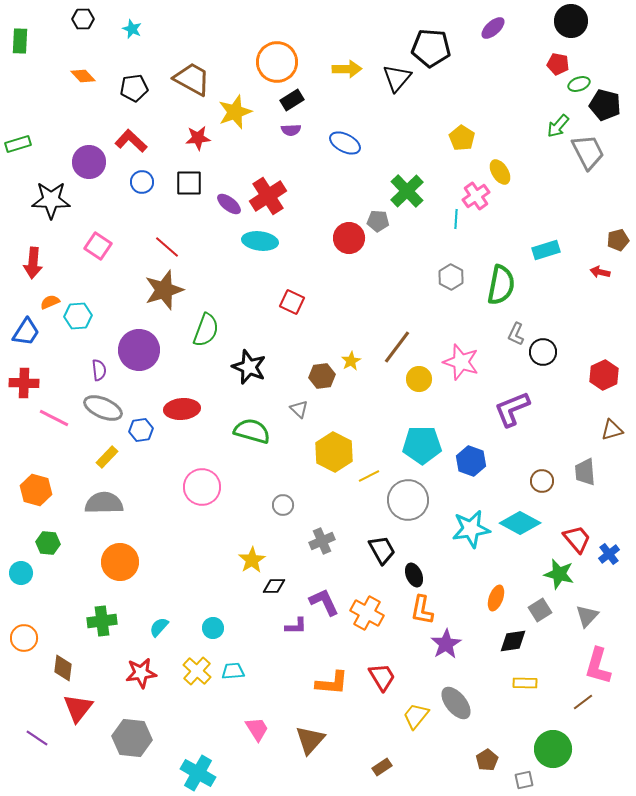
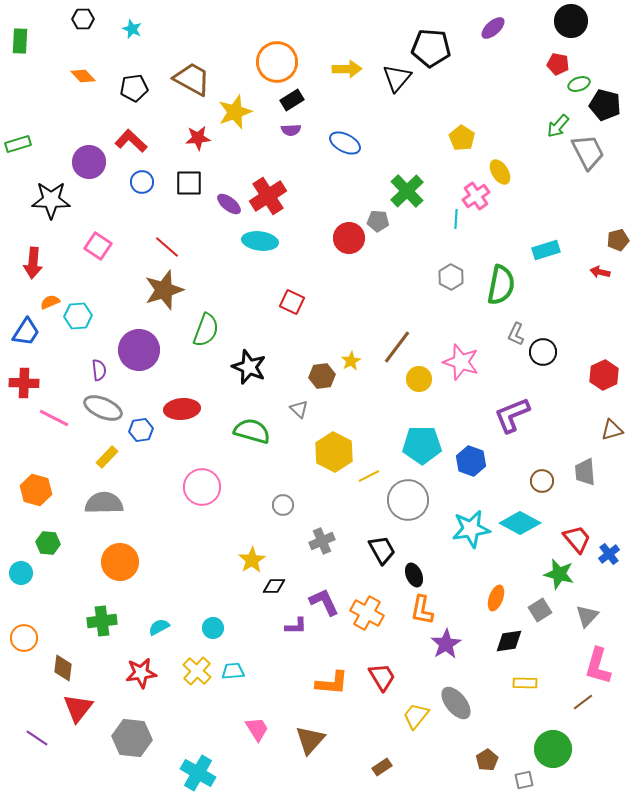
purple L-shape at (512, 409): moved 6 px down
cyan semicircle at (159, 627): rotated 20 degrees clockwise
black diamond at (513, 641): moved 4 px left
